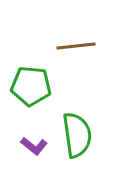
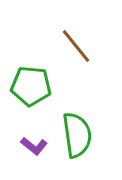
brown line: rotated 57 degrees clockwise
